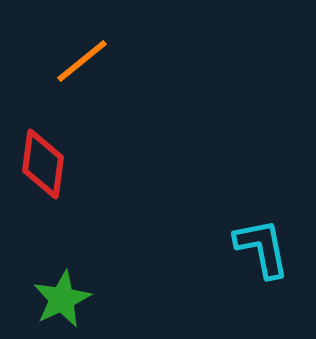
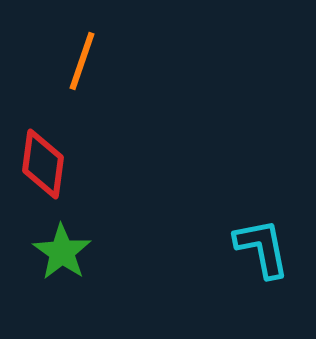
orange line: rotated 32 degrees counterclockwise
green star: moved 47 px up; rotated 12 degrees counterclockwise
